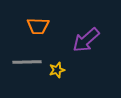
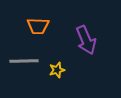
purple arrow: rotated 72 degrees counterclockwise
gray line: moved 3 px left, 1 px up
